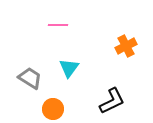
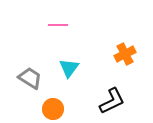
orange cross: moved 1 px left, 8 px down
